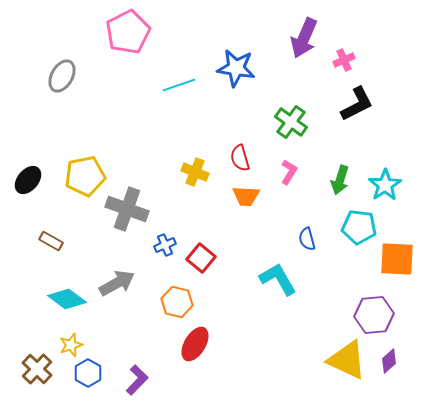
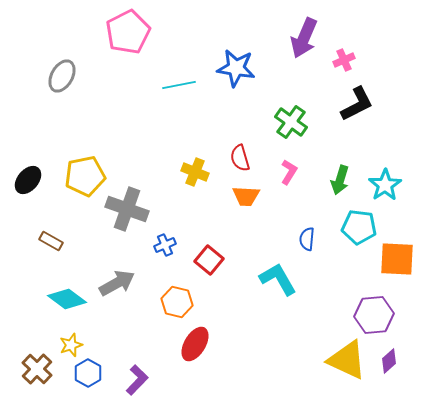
cyan line: rotated 8 degrees clockwise
blue semicircle: rotated 20 degrees clockwise
red square: moved 8 px right, 2 px down
